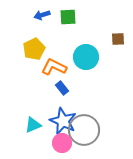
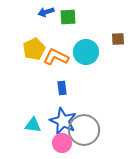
blue arrow: moved 4 px right, 3 px up
cyan circle: moved 5 px up
orange L-shape: moved 2 px right, 10 px up
blue rectangle: rotated 32 degrees clockwise
cyan triangle: rotated 30 degrees clockwise
